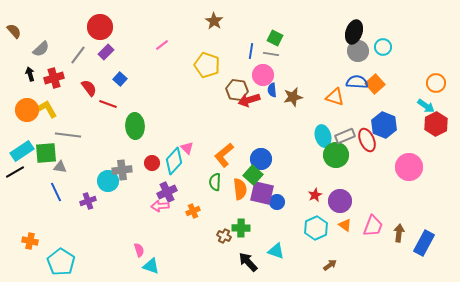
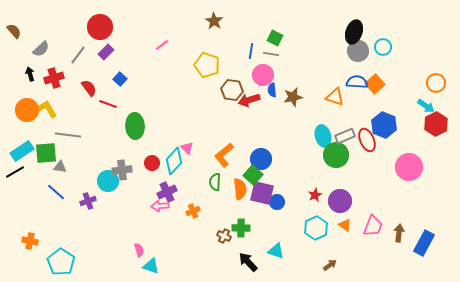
brown hexagon at (237, 90): moved 5 px left
blue line at (56, 192): rotated 24 degrees counterclockwise
